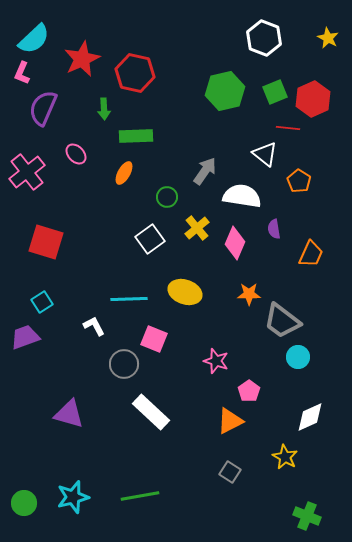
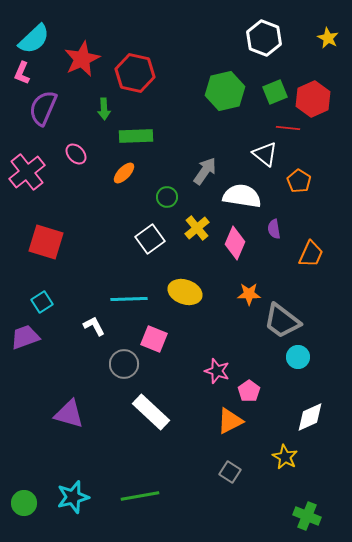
orange ellipse at (124, 173): rotated 15 degrees clockwise
pink star at (216, 361): moved 1 px right, 10 px down
